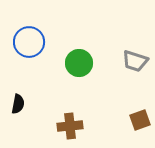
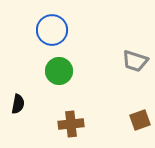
blue circle: moved 23 px right, 12 px up
green circle: moved 20 px left, 8 px down
brown cross: moved 1 px right, 2 px up
